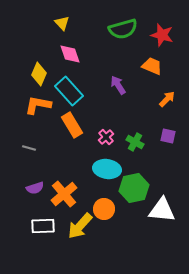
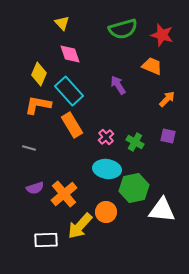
orange circle: moved 2 px right, 3 px down
white rectangle: moved 3 px right, 14 px down
